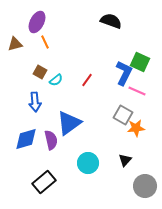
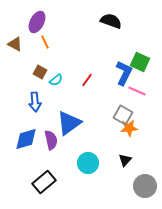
brown triangle: rotated 42 degrees clockwise
orange star: moved 7 px left
